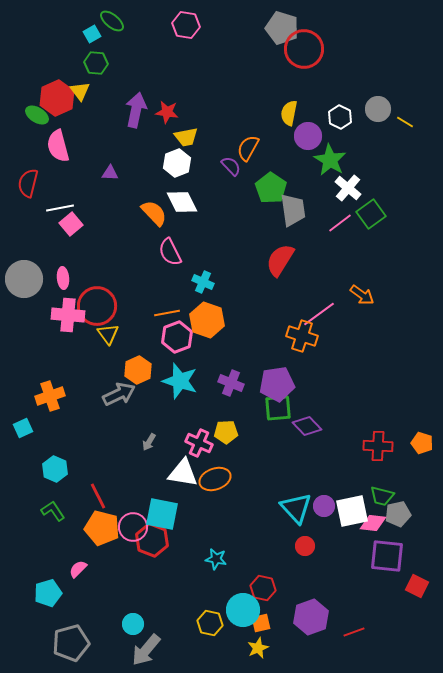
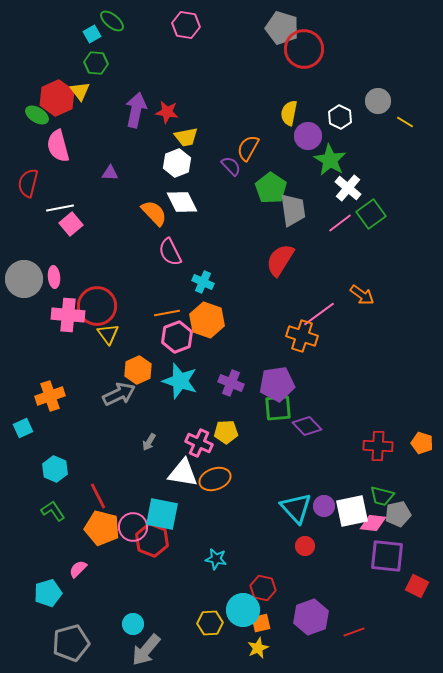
gray circle at (378, 109): moved 8 px up
pink ellipse at (63, 278): moved 9 px left, 1 px up
yellow hexagon at (210, 623): rotated 15 degrees counterclockwise
